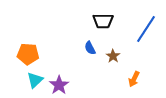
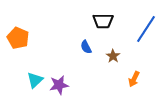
blue semicircle: moved 4 px left, 1 px up
orange pentagon: moved 10 px left, 16 px up; rotated 20 degrees clockwise
purple star: rotated 24 degrees clockwise
